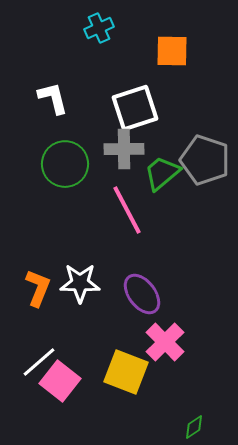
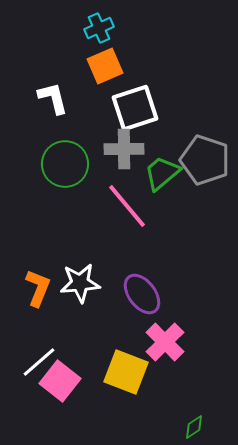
orange square: moved 67 px left, 15 px down; rotated 24 degrees counterclockwise
pink line: moved 4 px up; rotated 12 degrees counterclockwise
white star: rotated 6 degrees counterclockwise
